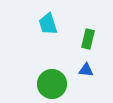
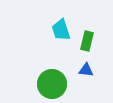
cyan trapezoid: moved 13 px right, 6 px down
green rectangle: moved 1 px left, 2 px down
